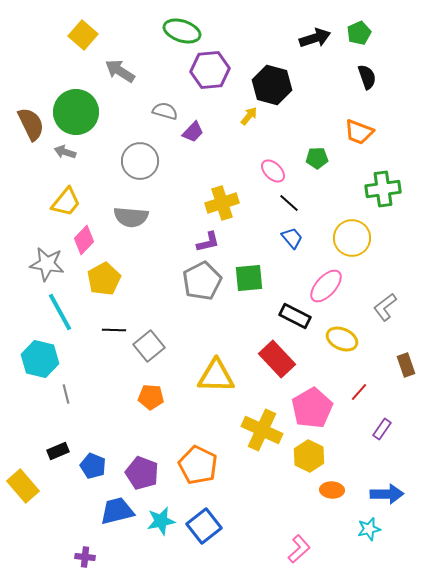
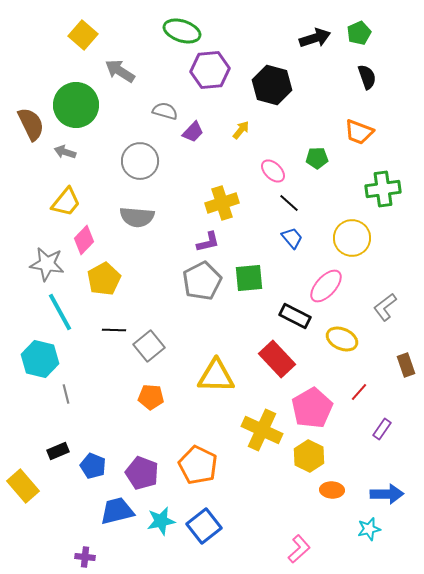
green circle at (76, 112): moved 7 px up
yellow arrow at (249, 116): moved 8 px left, 14 px down
gray semicircle at (131, 217): moved 6 px right
